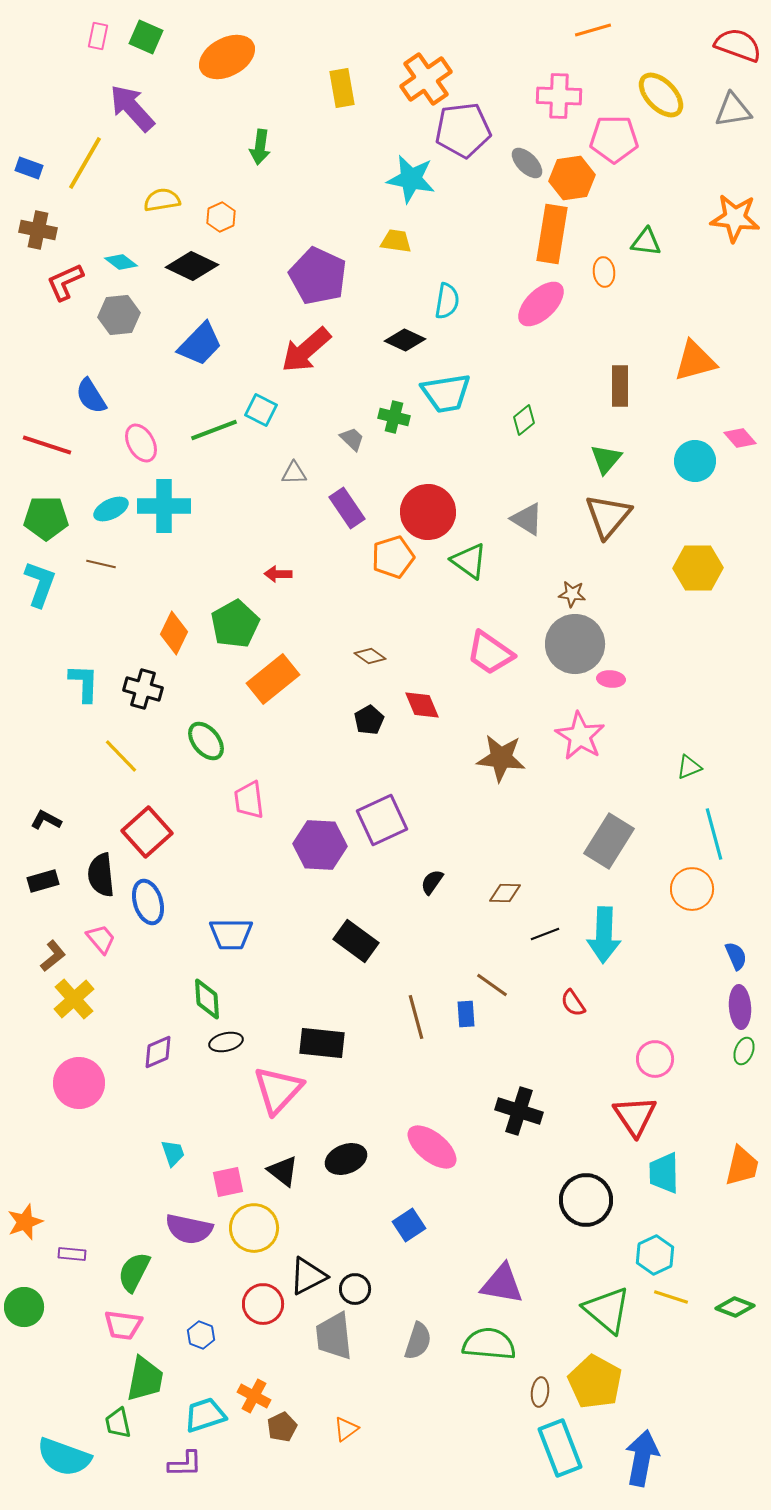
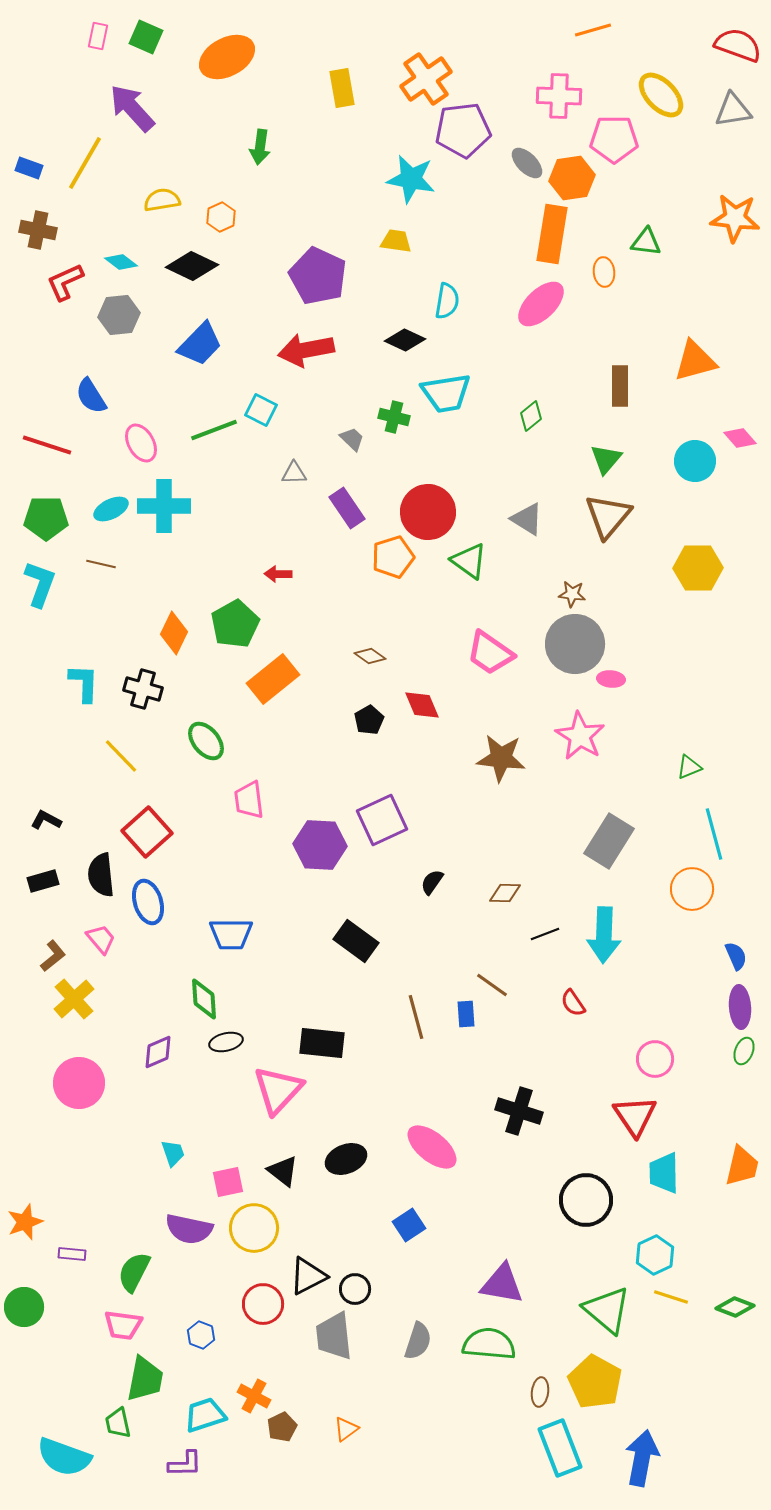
red arrow at (306, 350): rotated 30 degrees clockwise
green diamond at (524, 420): moved 7 px right, 4 px up
green diamond at (207, 999): moved 3 px left
